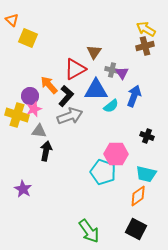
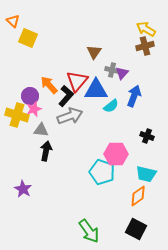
orange triangle: moved 1 px right, 1 px down
red triangle: moved 2 px right, 12 px down; rotated 20 degrees counterclockwise
purple triangle: rotated 16 degrees clockwise
gray triangle: moved 2 px right, 1 px up
cyan pentagon: moved 1 px left
